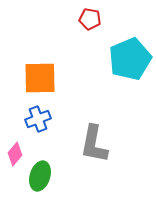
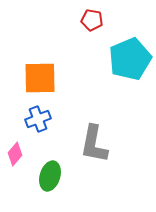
red pentagon: moved 2 px right, 1 px down
green ellipse: moved 10 px right
